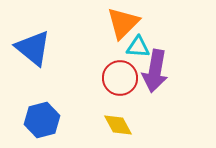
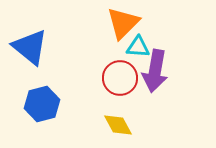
blue triangle: moved 3 px left, 1 px up
blue hexagon: moved 16 px up
